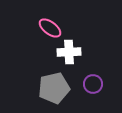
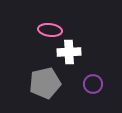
pink ellipse: moved 2 px down; rotated 30 degrees counterclockwise
gray pentagon: moved 9 px left, 5 px up
